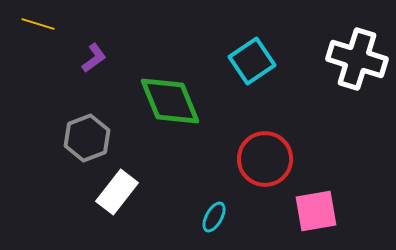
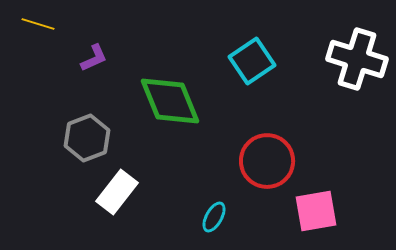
purple L-shape: rotated 12 degrees clockwise
red circle: moved 2 px right, 2 px down
